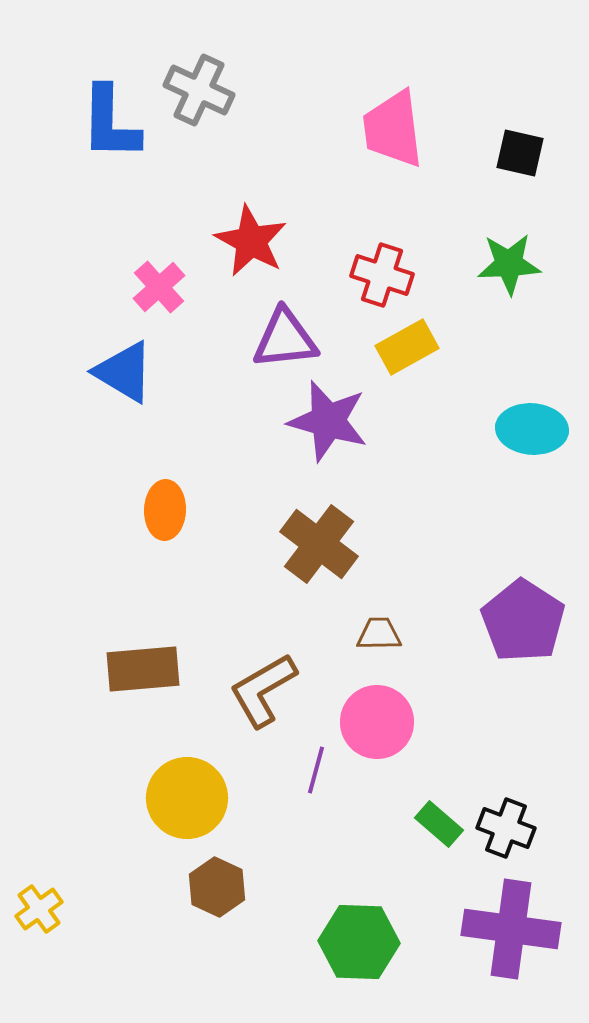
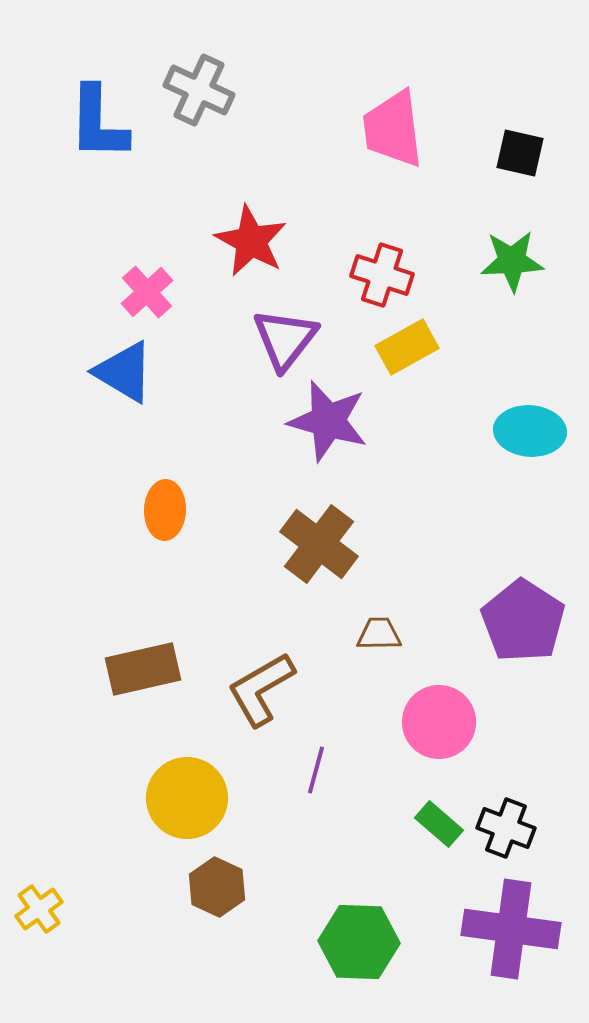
blue L-shape: moved 12 px left
green star: moved 3 px right, 3 px up
pink cross: moved 12 px left, 5 px down
purple triangle: rotated 46 degrees counterclockwise
cyan ellipse: moved 2 px left, 2 px down
brown rectangle: rotated 8 degrees counterclockwise
brown L-shape: moved 2 px left, 1 px up
pink circle: moved 62 px right
